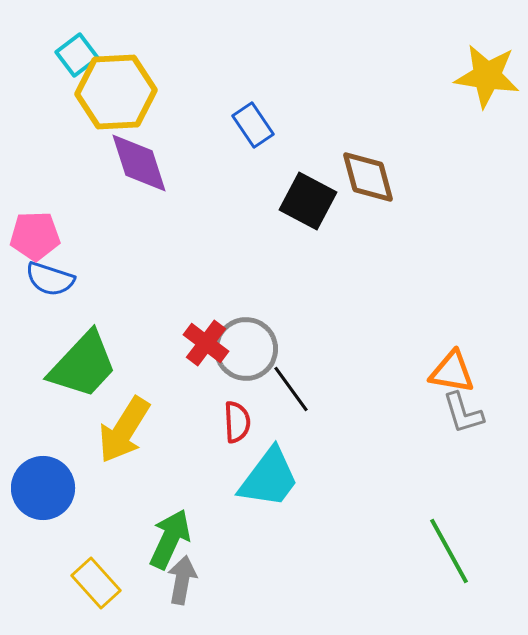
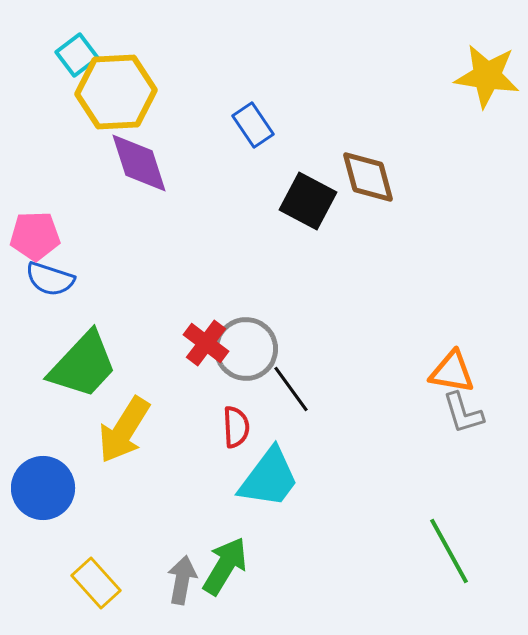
red semicircle: moved 1 px left, 5 px down
green arrow: moved 55 px right, 27 px down; rotated 6 degrees clockwise
